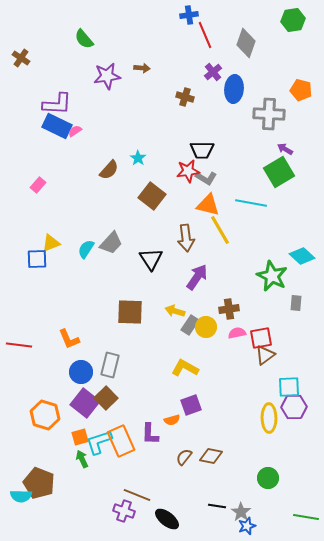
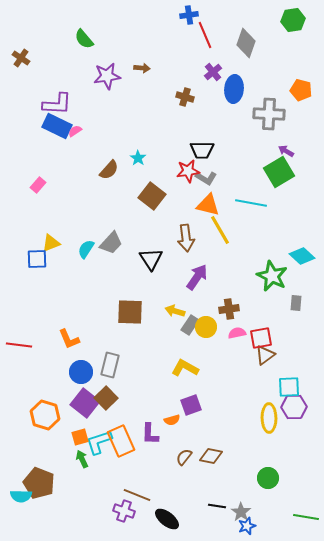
purple arrow at (285, 149): moved 1 px right, 2 px down
